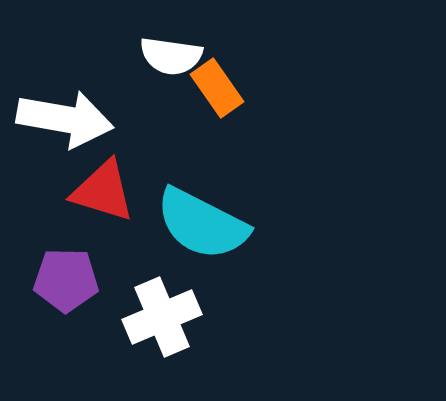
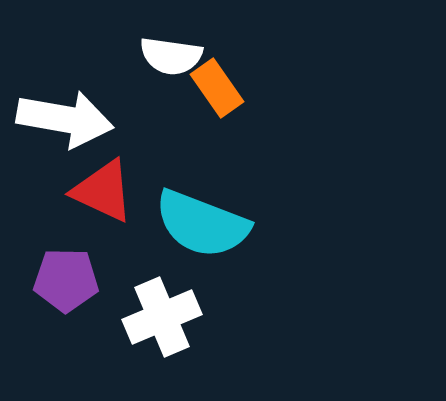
red triangle: rotated 8 degrees clockwise
cyan semicircle: rotated 6 degrees counterclockwise
